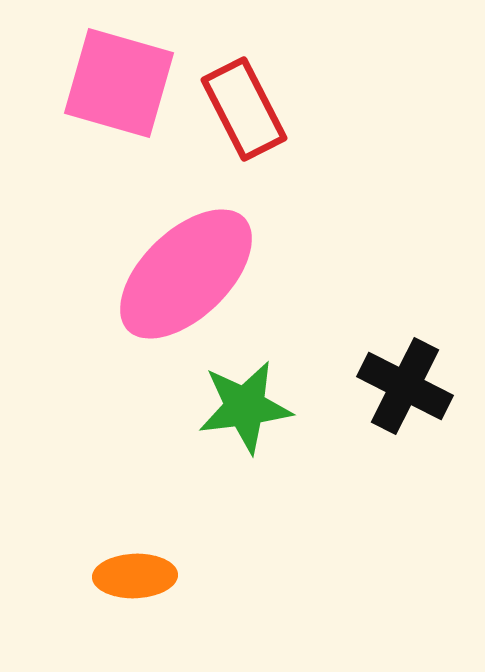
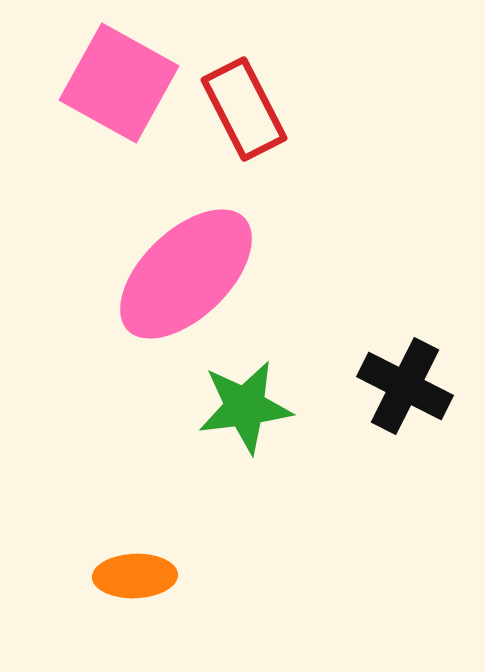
pink square: rotated 13 degrees clockwise
